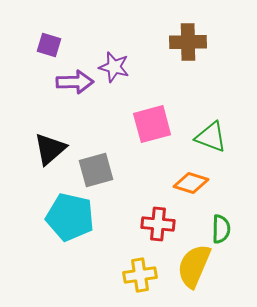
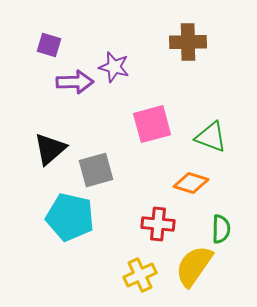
yellow semicircle: rotated 12 degrees clockwise
yellow cross: rotated 16 degrees counterclockwise
